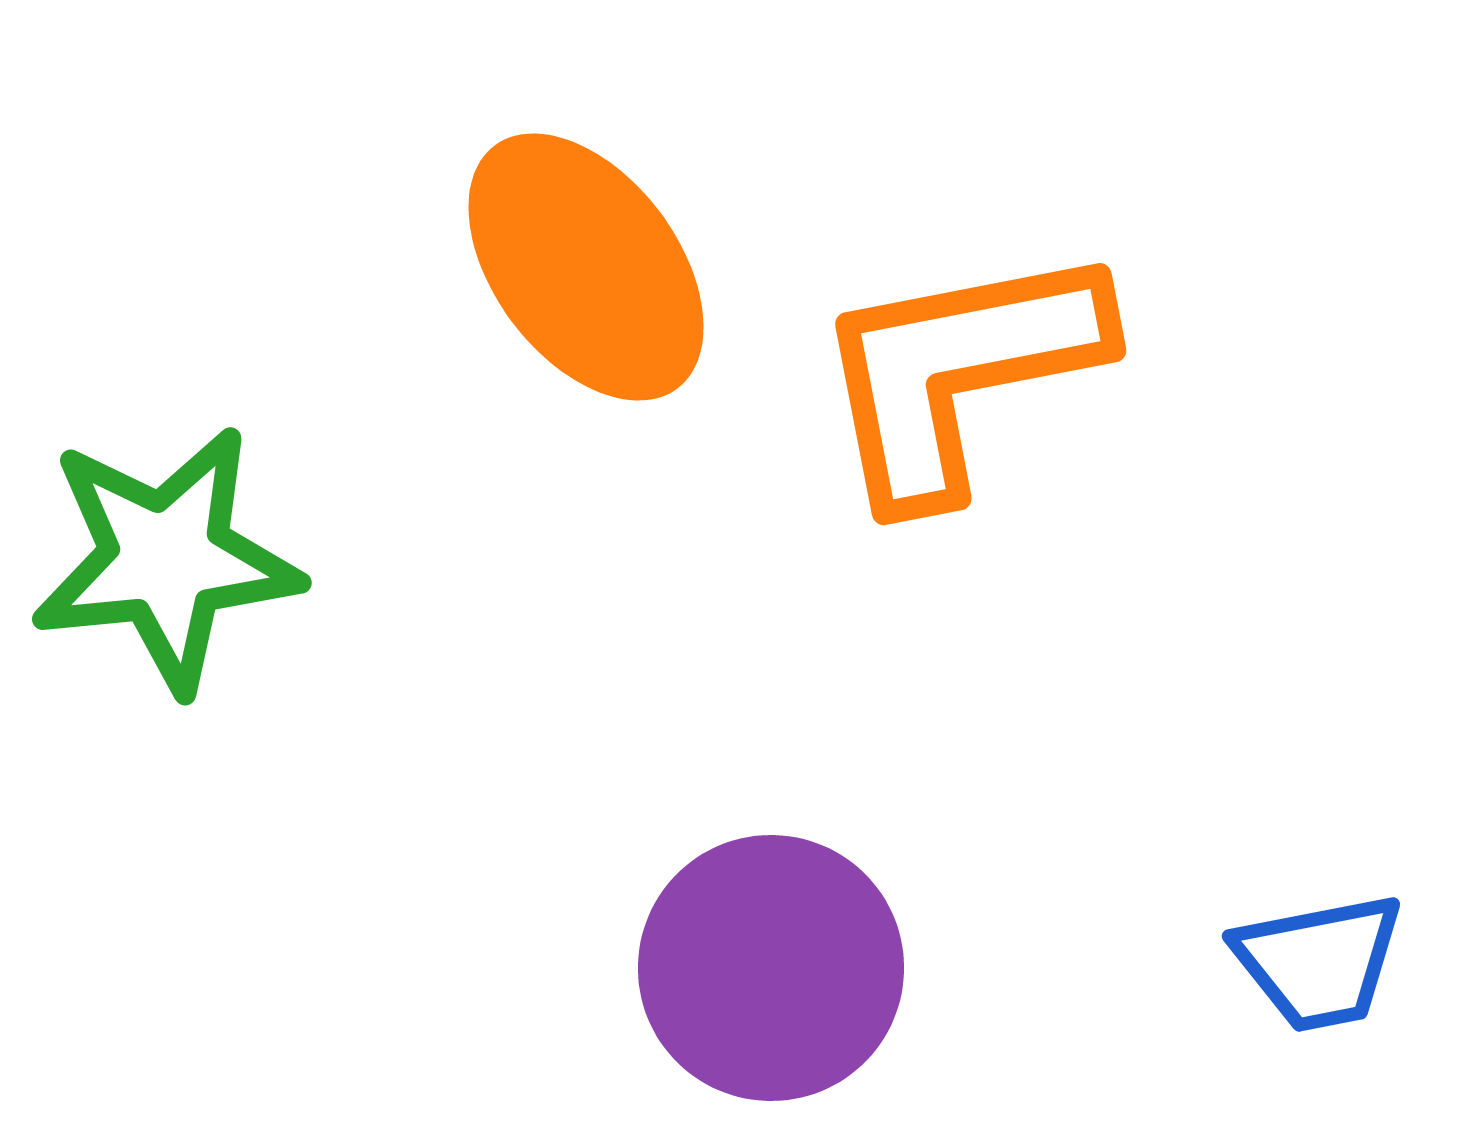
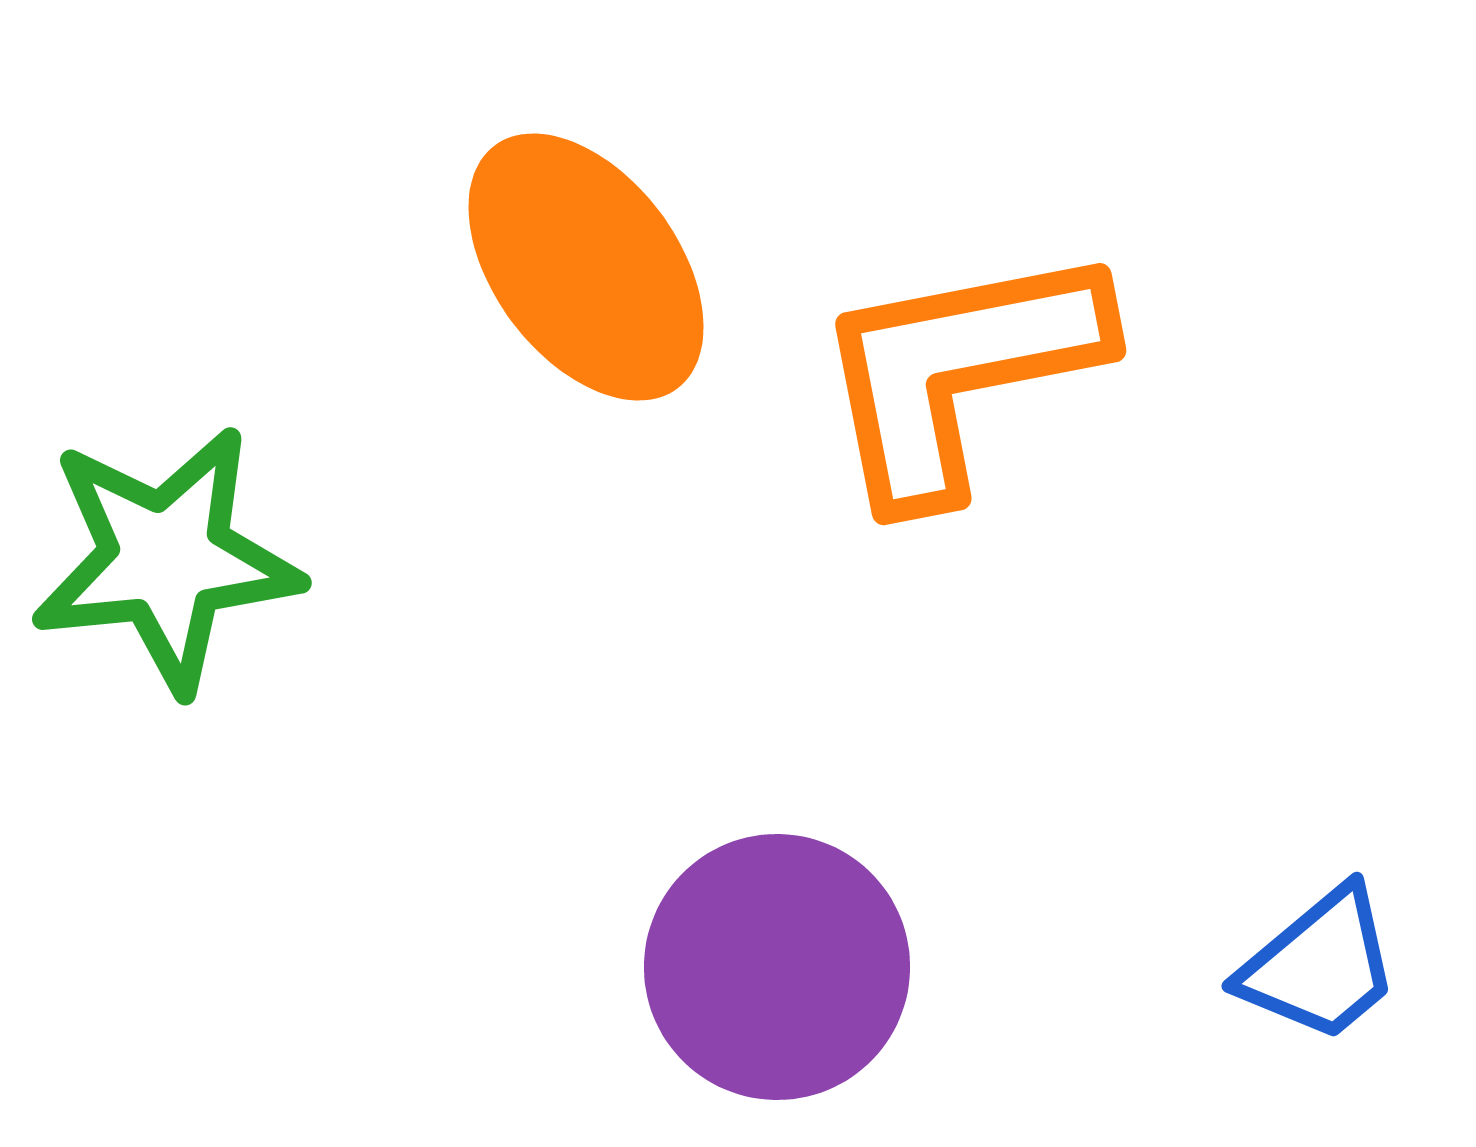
blue trapezoid: moved 1 px right, 3 px down; rotated 29 degrees counterclockwise
purple circle: moved 6 px right, 1 px up
